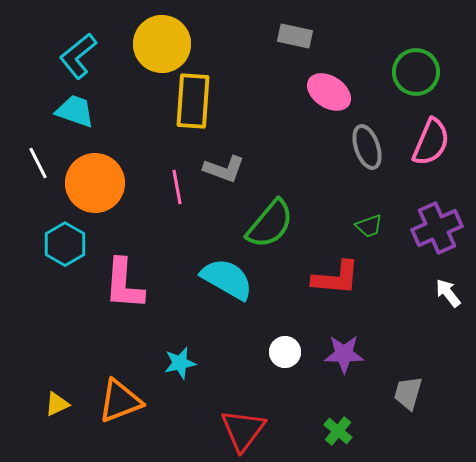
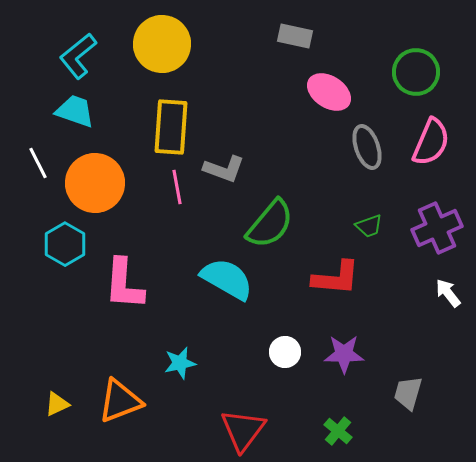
yellow rectangle: moved 22 px left, 26 px down
